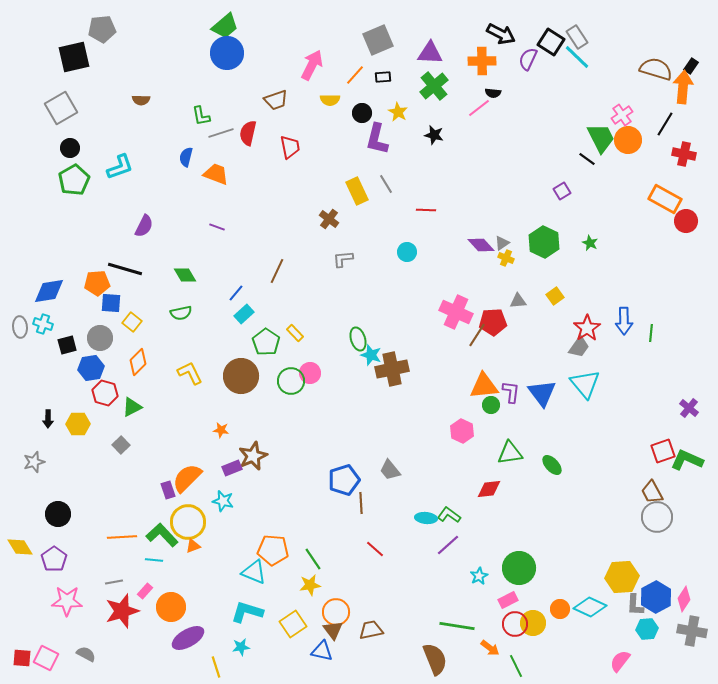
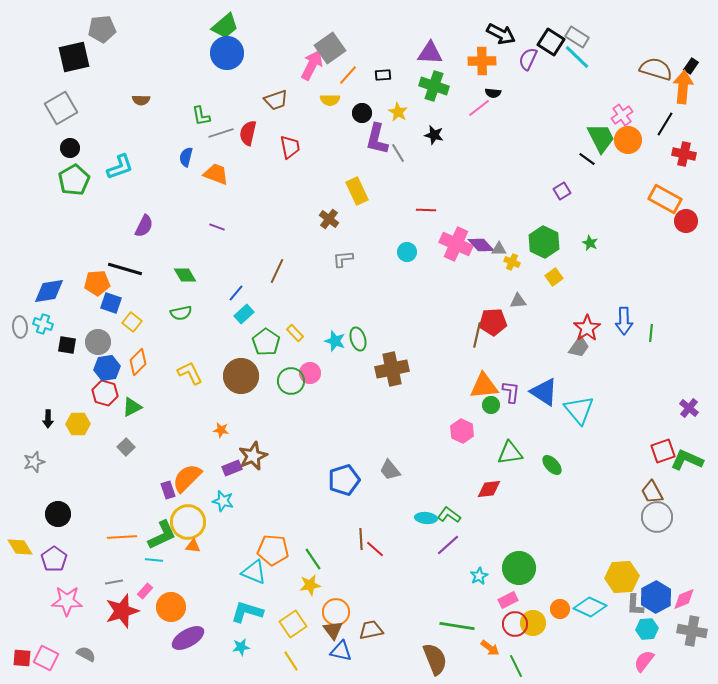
gray rectangle at (577, 37): rotated 25 degrees counterclockwise
gray square at (378, 40): moved 48 px left, 8 px down; rotated 12 degrees counterclockwise
orange line at (355, 75): moved 7 px left
black rectangle at (383, 77): moved 2 px up
green cross at (434, 86): rotated 32 degrees counterclockwise
gray line at (386, 184): moved 12 px right, 31 px up
gray triangle at (502, 243): moved 3 px left, 6 px down; rotated 35 degrees clockwise
yellow cross at (506, 258): moved 6 px right, 4 px down
yellow square at (555, 296): moved 1 px left, 19 px up
blue square at (111, 303): rotated 15 degrees clockwise
pink cross at (456, 312): moved 68 px up
brown line at (477, 335): rotated 20 degrees counterclockwise
gray circle at (100, 338): moved 2 px left, 4 px down
black square at (67, 345): rotated 24 degrees clockwise
cyan star at (371, 355): moved 36 px left, 14 px up
blue hexagon at (91, 368): moved 16 px right
cyan triangle at (585, 384): moved 6 px left, 26 px down
blue triangle at (542, 393): moved 2 px right, 1 px up; rotated 20 degrees counterclockwise
gray square at (121, 445): moved 5 px right, 2 px down
brown line at (361, 503): moved 36 px down
green L-shape at (162, 535): rotated 108 degrees clockwise
orange triangle at (193, 546): rotated 28 degrees clockwise
pink diamond at (684, 599): rotated 35 degrees clockwise
blue triangle at (322, 651): moved 19 px right
pink semicircle at (620, 661): moved 24 px right
yellow line at (216, 667): moved 75 px right, 6 px up; rotated 15 degrees counterclockwise
